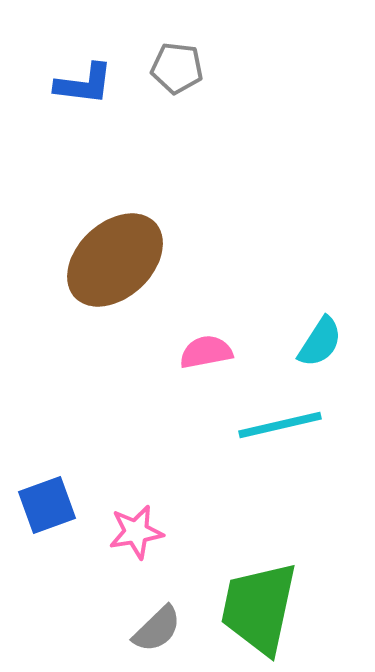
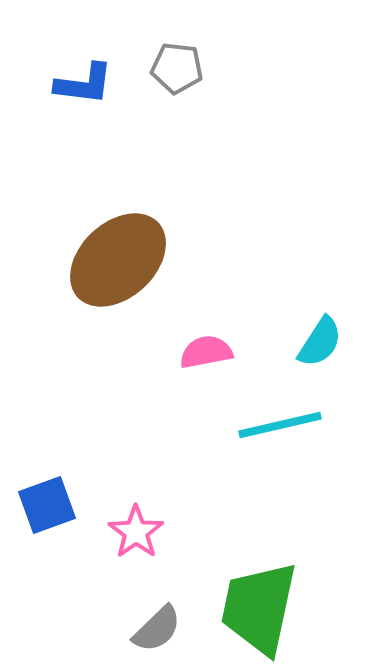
brown ellipse: moved 3 px right
pink star: rotated 26 degrees counterclockwise
